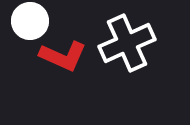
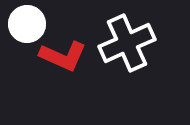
white circle: moved 3 px left, 3 px down
